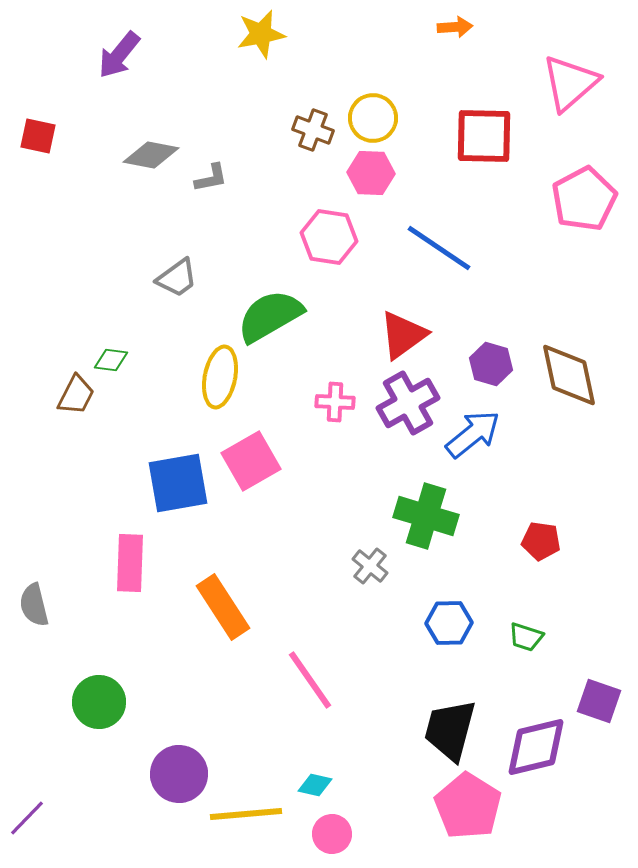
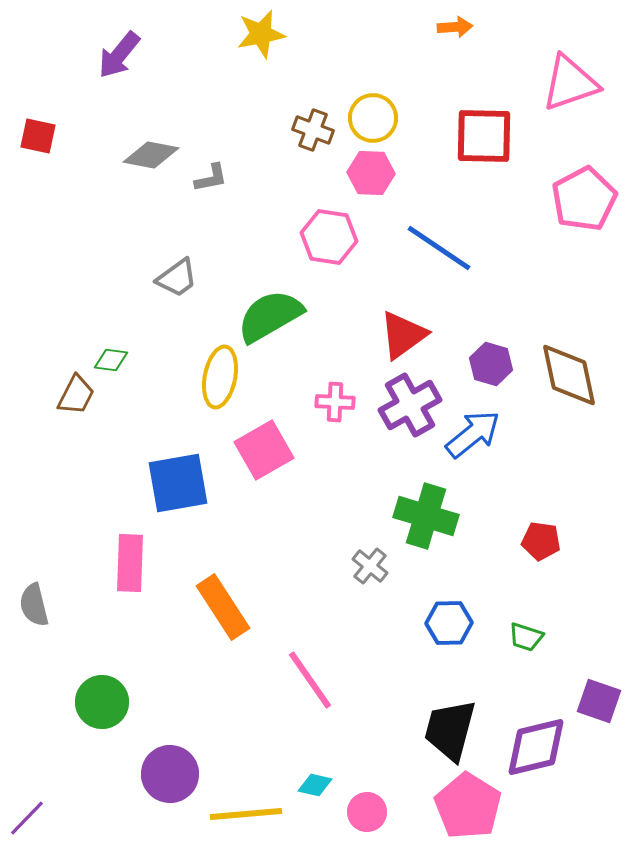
pink triangle at (570, 83): rotated 22 degrees clockwise
purple cross at (408, 403): moved 2 px right, 2 px down
pink square at (251, 461): moved 13 px right, 11 px up
green circle at (99, 702): moved 3 px right
purple circle at (179, 774): moved 9 px left
pink circle at (332, 834): moved 35 px right, 22 px up
